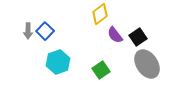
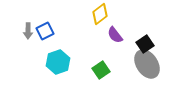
blue square: rotated 18 degrees clockwise
black square: moved 7 px right, 7 px down
